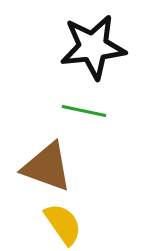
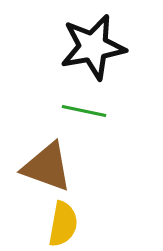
black star: rotated 4 degrees counterclockwise
yellow semicircle: rotated 45 degrees clockwise
